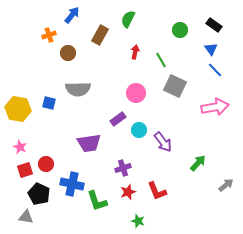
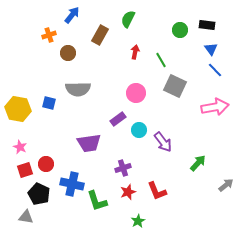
black rectangle: moved 7 px left; rotated 28 degrees counterclockwise
green star: rotated 24 degrees clockwise
